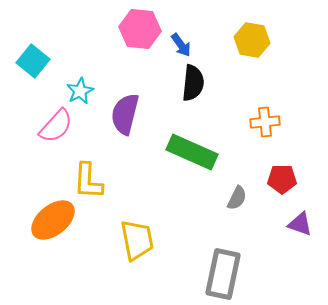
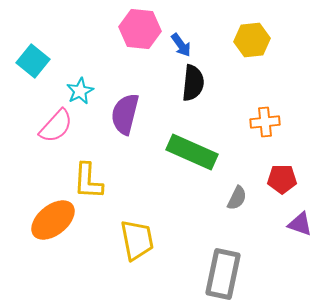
yellow hexagon: rotated 16 degrees counterclockwise
